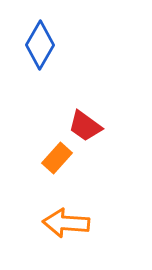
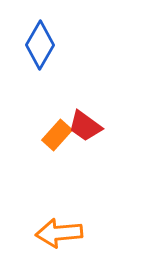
orange rectangle: moved 23 px up
orange arrow: moved 7 px left, 10 px down; rotated 9 degrees counterclockwise
